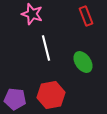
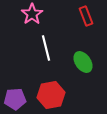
pink star: rotated 20 degrees clockwise
purple pentagon: rotated 10 degrees counterclockwise
